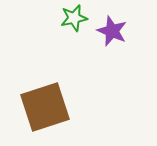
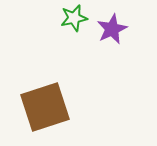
purple star: moved 2 px up; rotated 24 degrees clockwise
